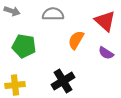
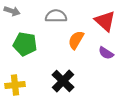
gray semicircle: moved 3 px right, 2 px down
green pentagon: moved 1 px right, 2 px up
black cross: rotated 15 degrees counterclockwise
